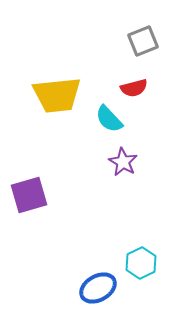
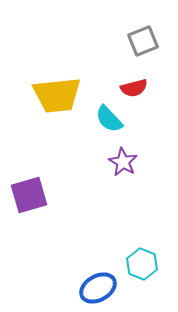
cyan hexagon: moved 1 px right, 1 px down; rotated 12 degrees counterclockwise
